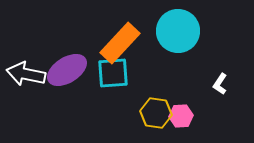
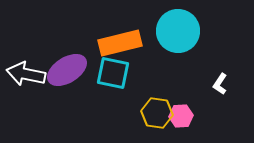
orange rectangle: rotated 33 degrees clockwise
cyan square: rotated 16 degrees clockwise
yellow hexagon: moved 1 px right
